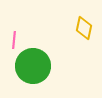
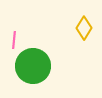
yellow diamond: rotated 20 degrees clockwise
